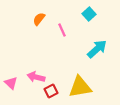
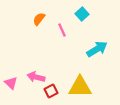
cyan square: moved 7 px left
cyan arrow: rotated 10 degrees clockwise
yellow triangle: rotated 10 degrees clockwise
